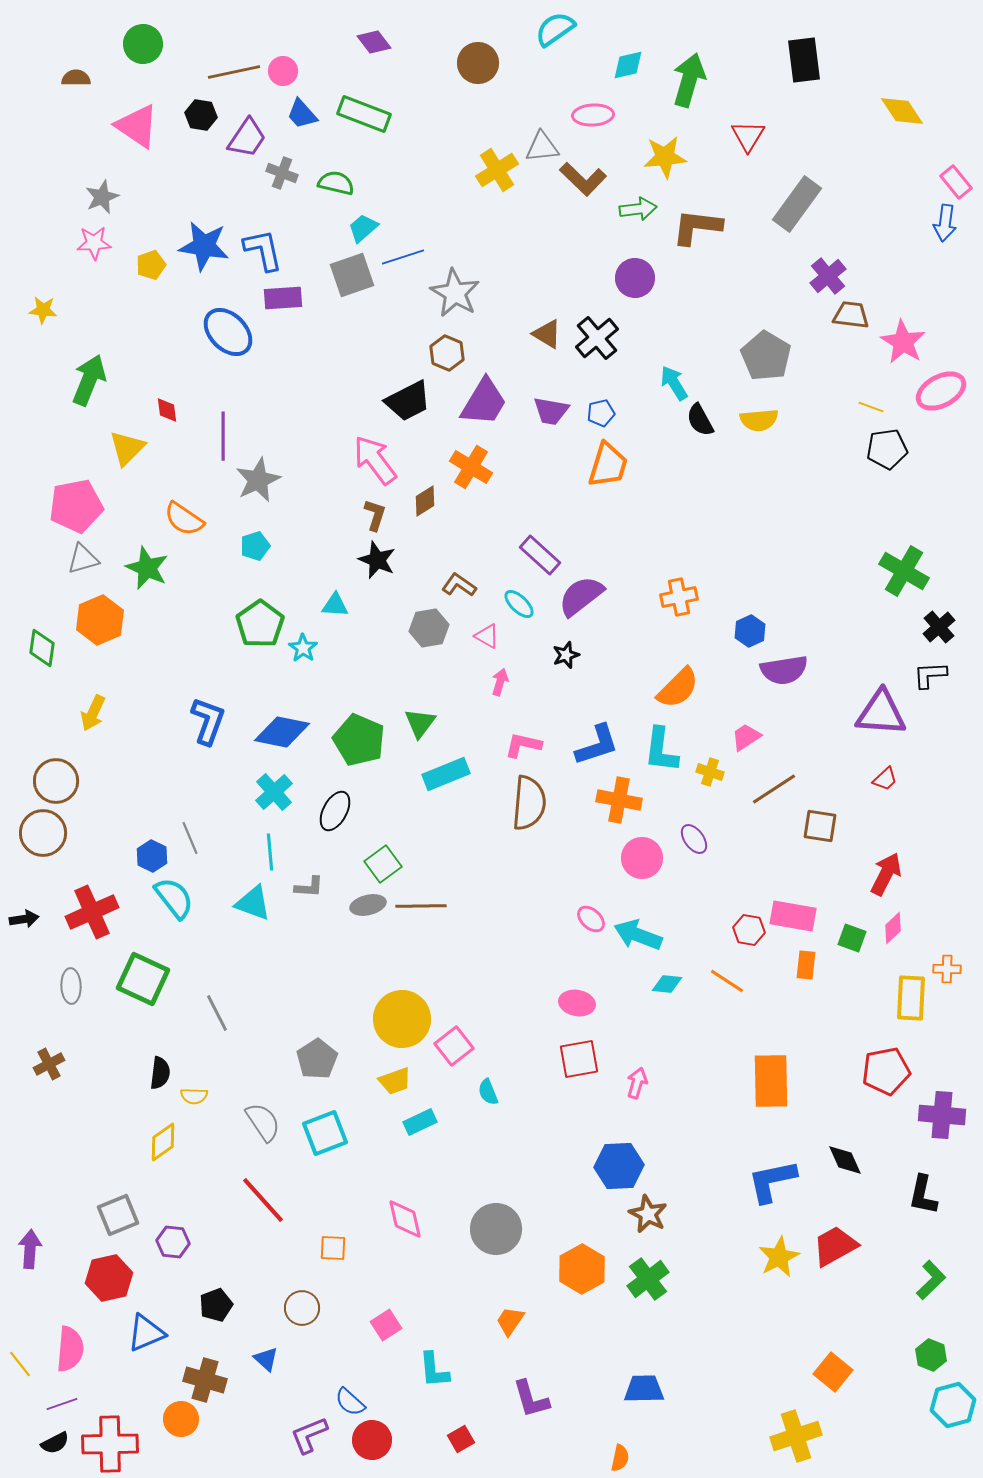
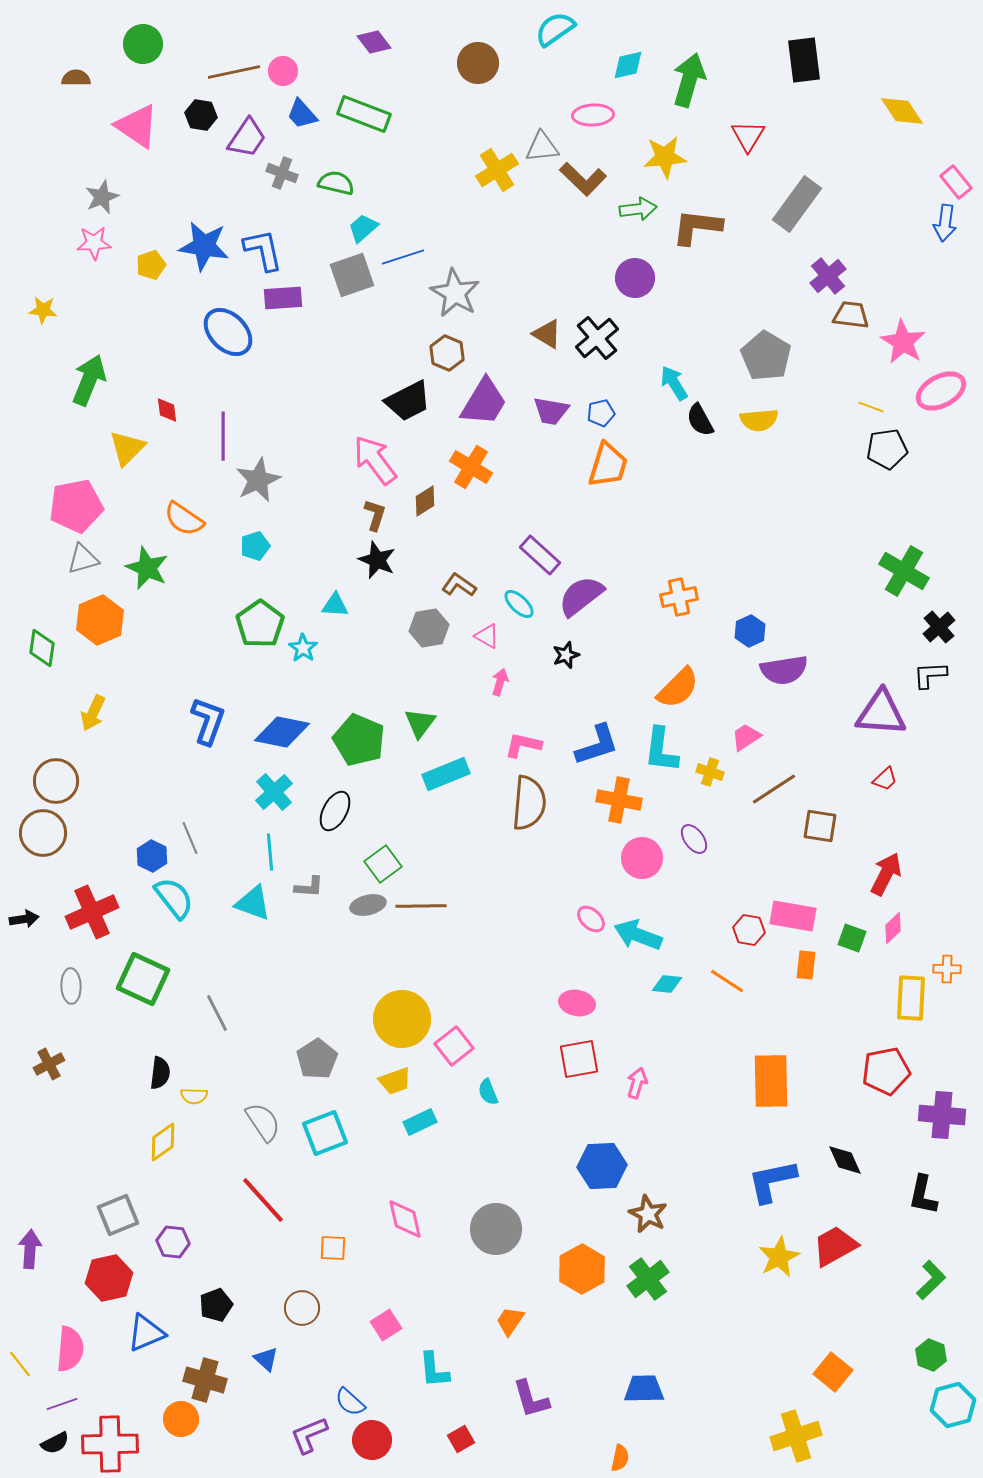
blue hexagon at (619, 1166): moved 17 px left
